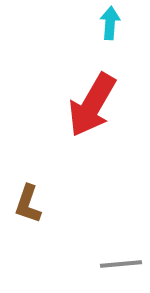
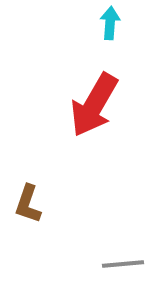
red arrow: moved 2 px right
gray line: moved 2 px right
